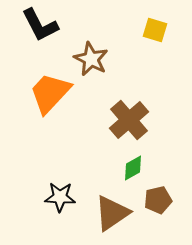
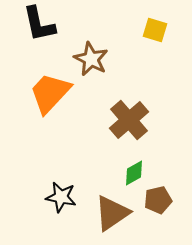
black L-shape: moved 1 px left, 1 px up; rotated 15 degrees clockwise
green diamond: moved 1 px right, 5 px down
black star: moved 1 px right; rotated 8 degrees clockwise
